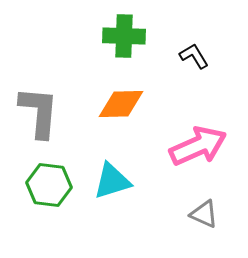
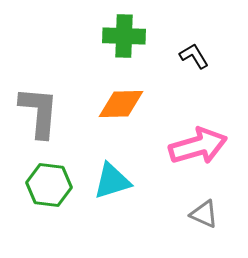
pink arrow: rotated 8 degrees clockwise
